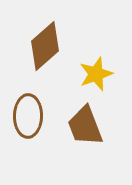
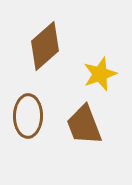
yellow star: moved 4 px right
brown trapezoid: moved 1 px left, 1 px up
